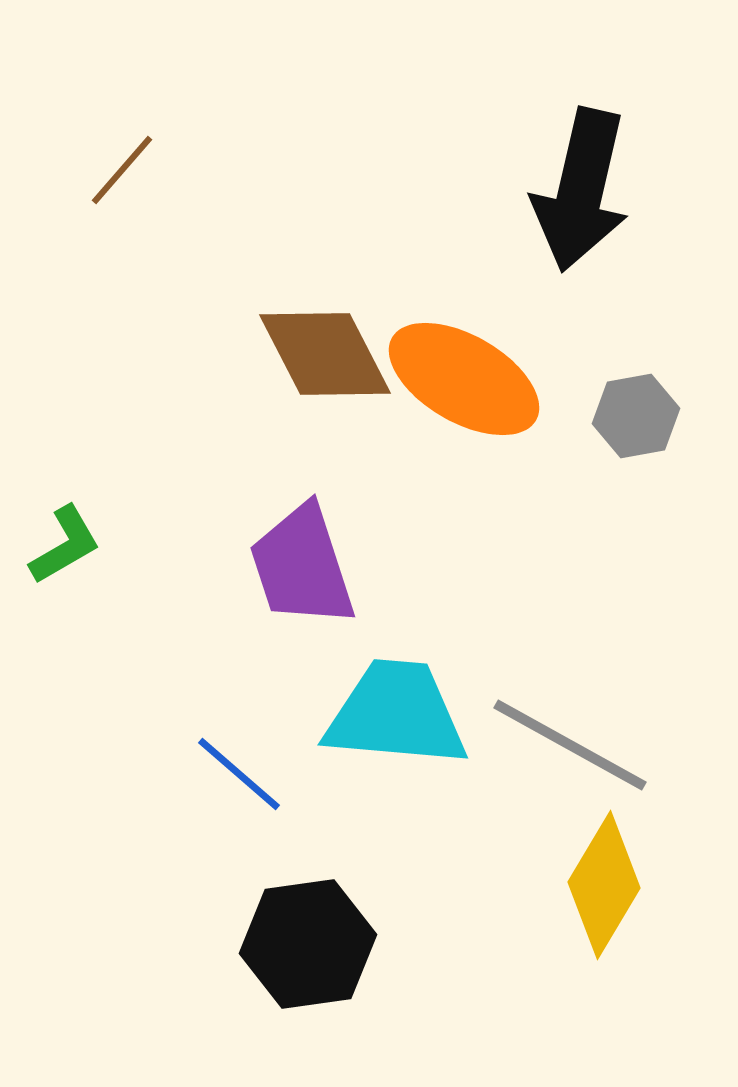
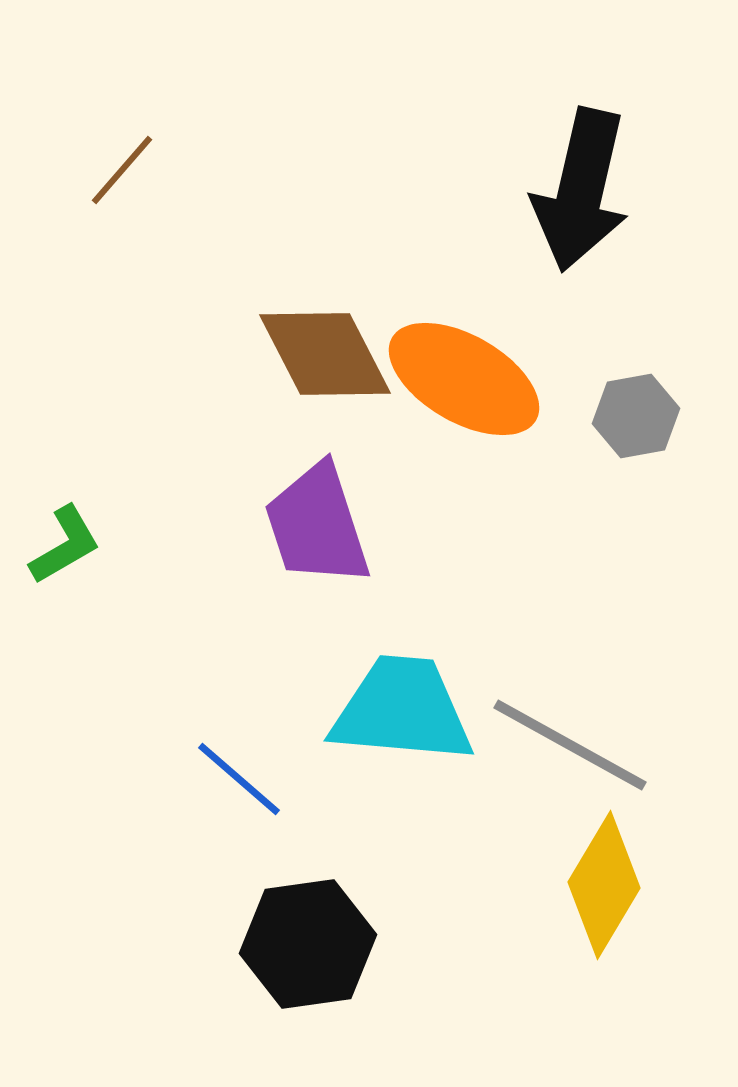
purple trapezoid: moved 15 px right, 41 px up
cyan trapezoid: moved 6 px right, 4 px up
blue line: moved 5 px down
